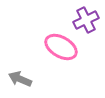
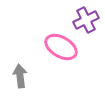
gray arrow: moved 3 px up; rotated 60 degrees clockwise
